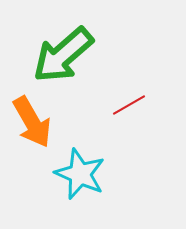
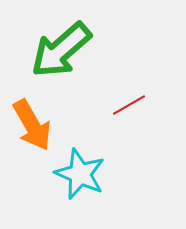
green arrow: moved 2 px left, 5 px up
orange arrow: moved 3 px down
